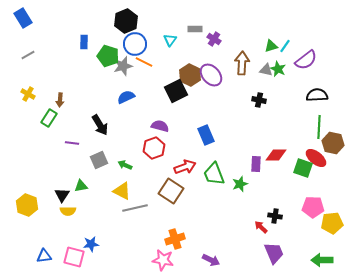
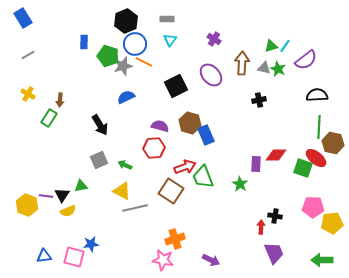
gray rectangle at (195, 29): moved 28 px left, 10 px up
gray triangle at (266, 70): moved 2 px left, 2 px up
brown hexagon at (190, 75): moved 48 px down; rotated 10 degrees counterclockwise
black square at (176, 91): moved 5 px up
black cross at (259, 100): rotated 24 degrees counterclockwise
purple line at (72, 143): moved 26 px left, 53 px down
red hexagon at (154, 148): rotated 15 degrees clockwise
green trapezoid at (214, 174): moved 11 px left, 3 px down
green star at (240, 184): rotated 21 degrees counterclockwise
yellow semicircle at (68, 211): rotated 21 degrees counterclockwise
red arrow at (261, 227): rotated 48 degrees clockwise
